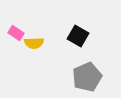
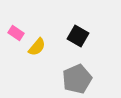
yellow semicircle: moved 3 px right, 4 px down; rotated 48 degrees counterclockwise
gray pentagon: moved 10 px left, 2 px down
